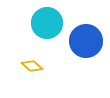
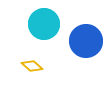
cyan circle: moved 3 px left, 1 px down
